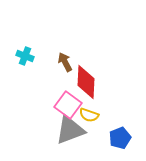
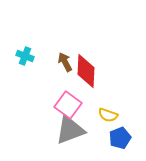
red diamond: moved 11 px up
yellow semicircle: moved 19 px right
